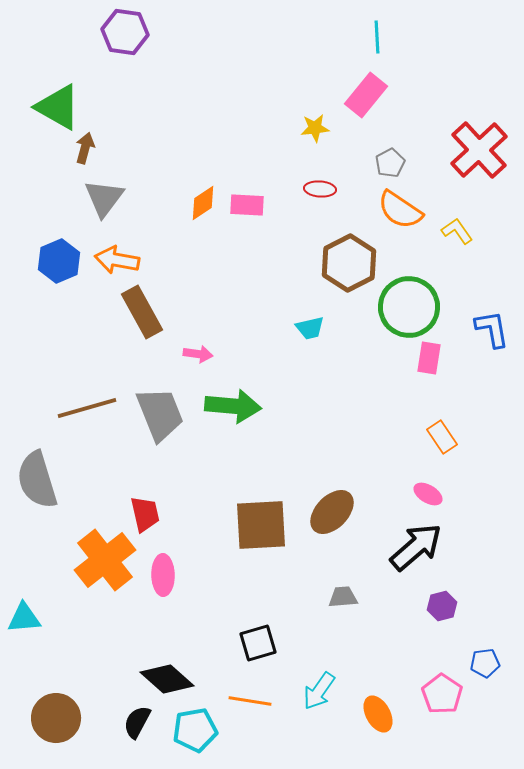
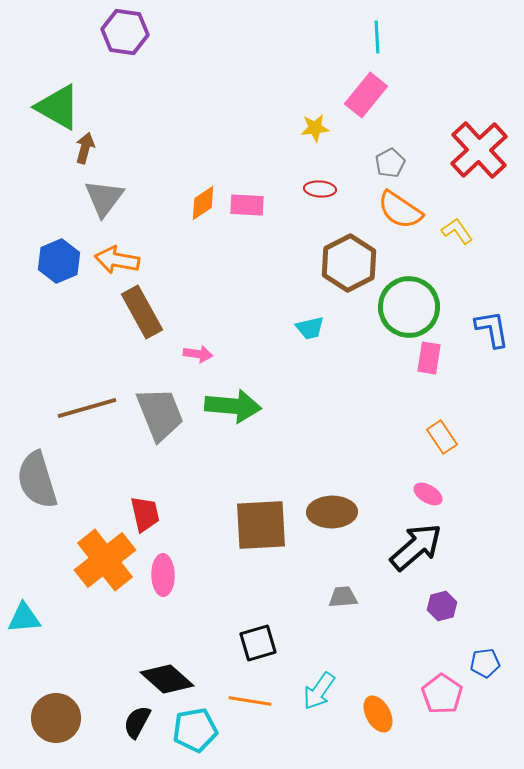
brown ellipse at (332, 512): rotated 45 degrees clockwise
